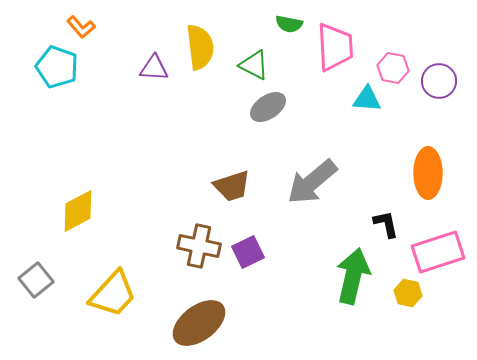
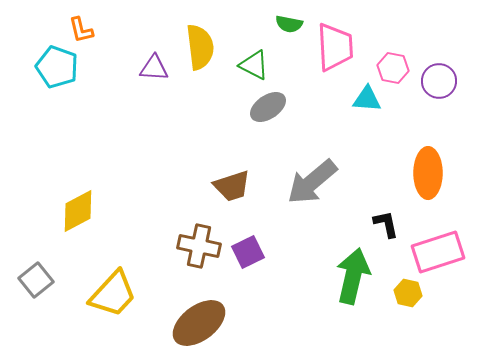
orange L-shape: moved 3 px down; rotated 28 degrees clockwise
